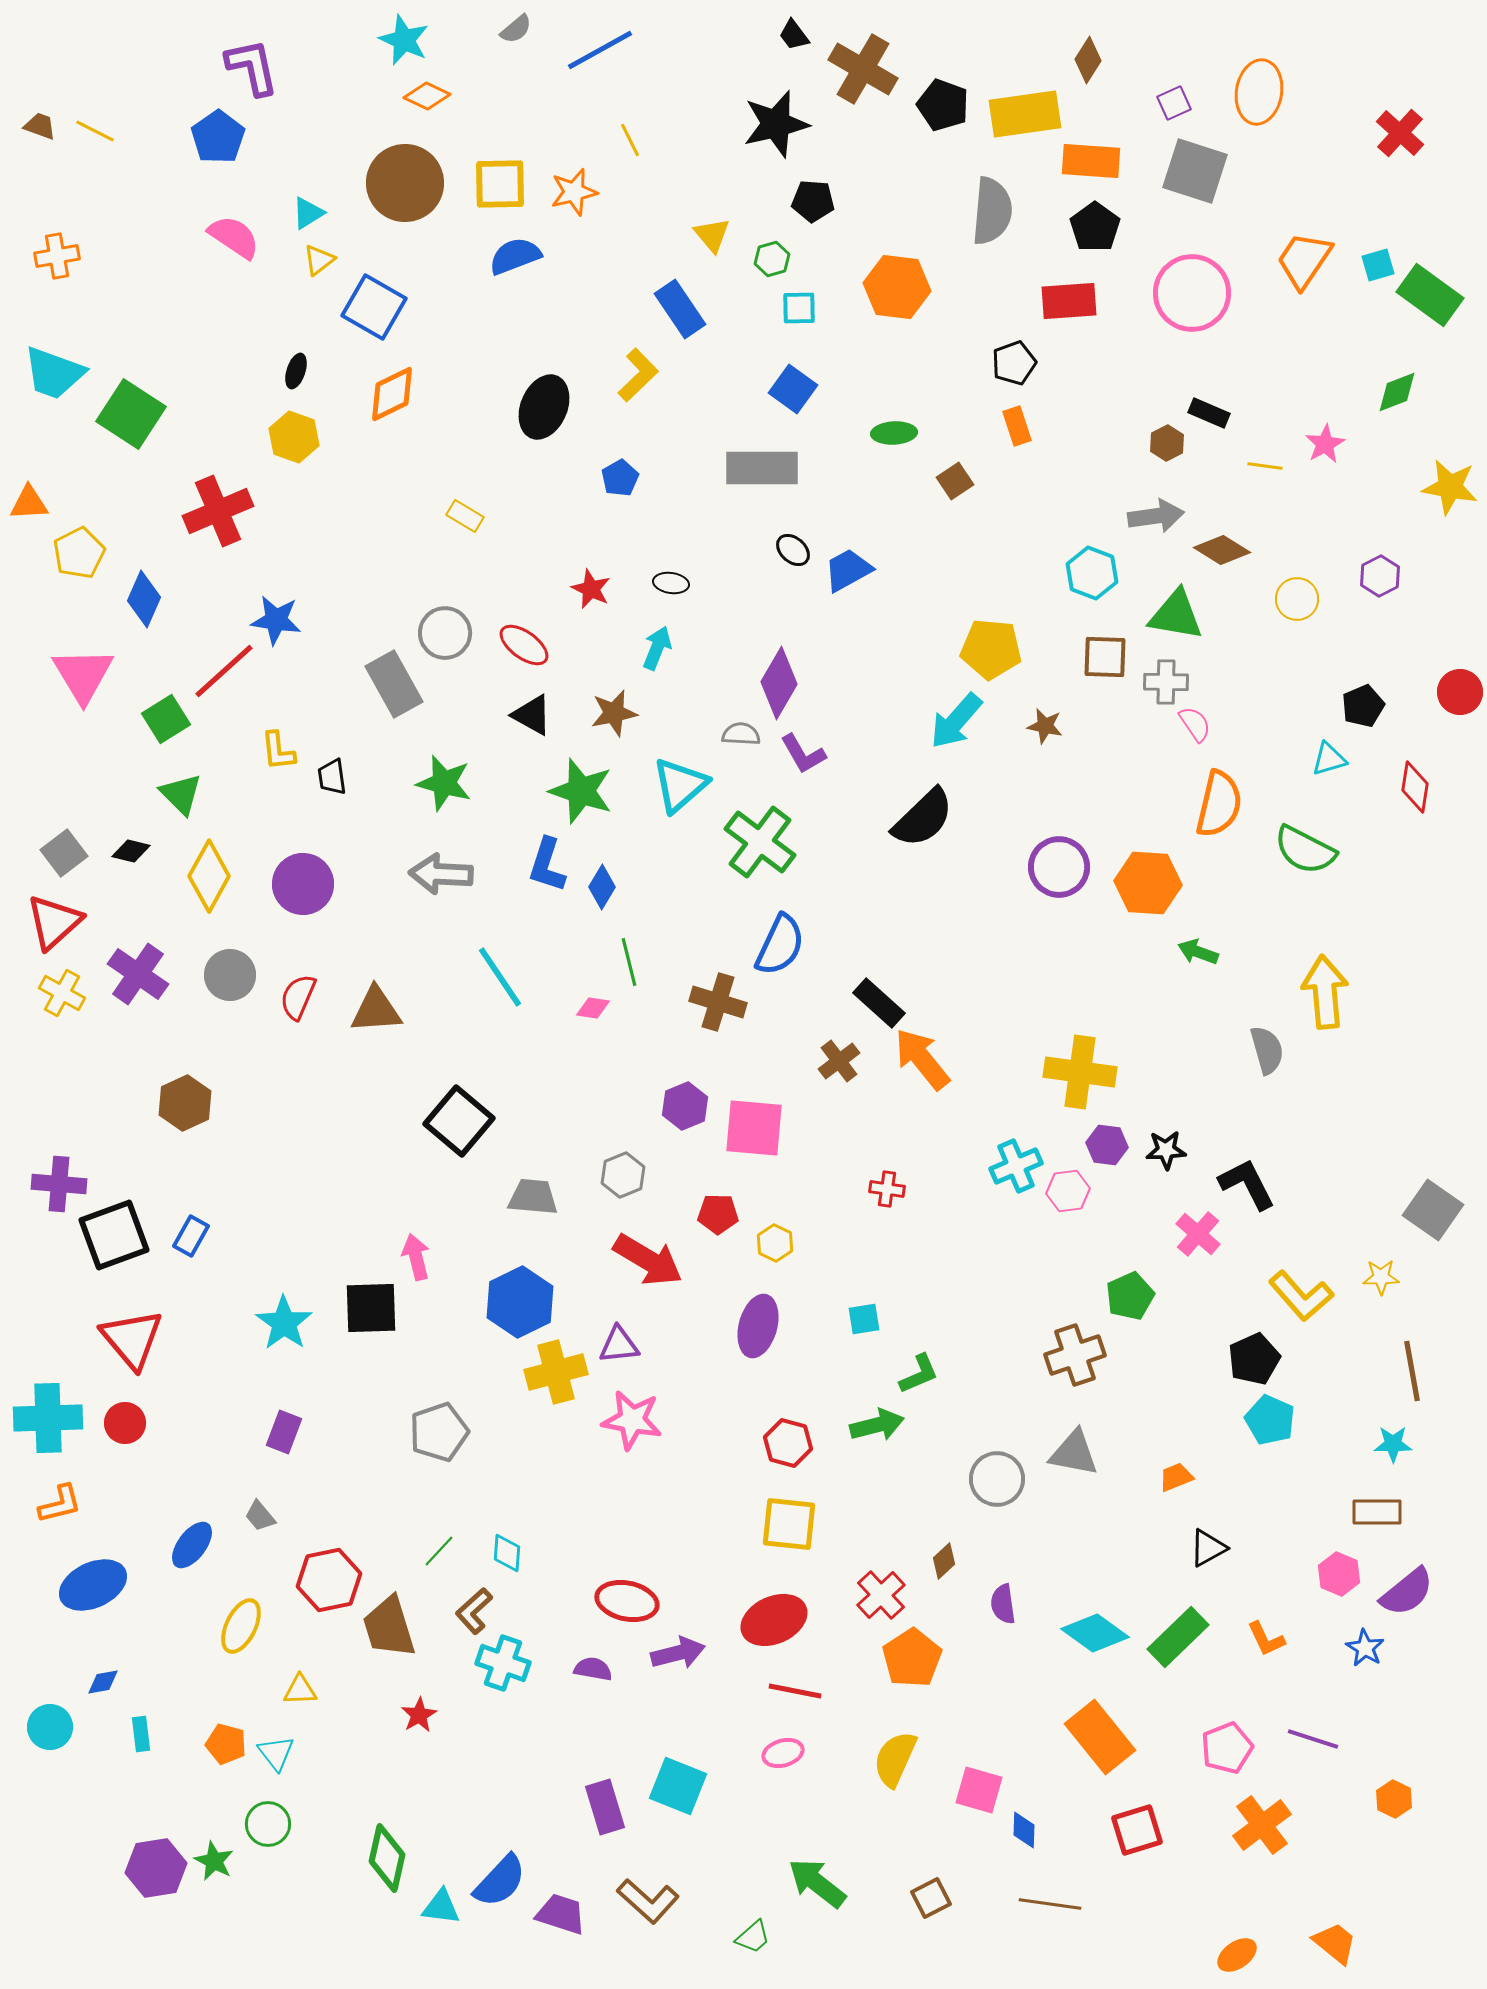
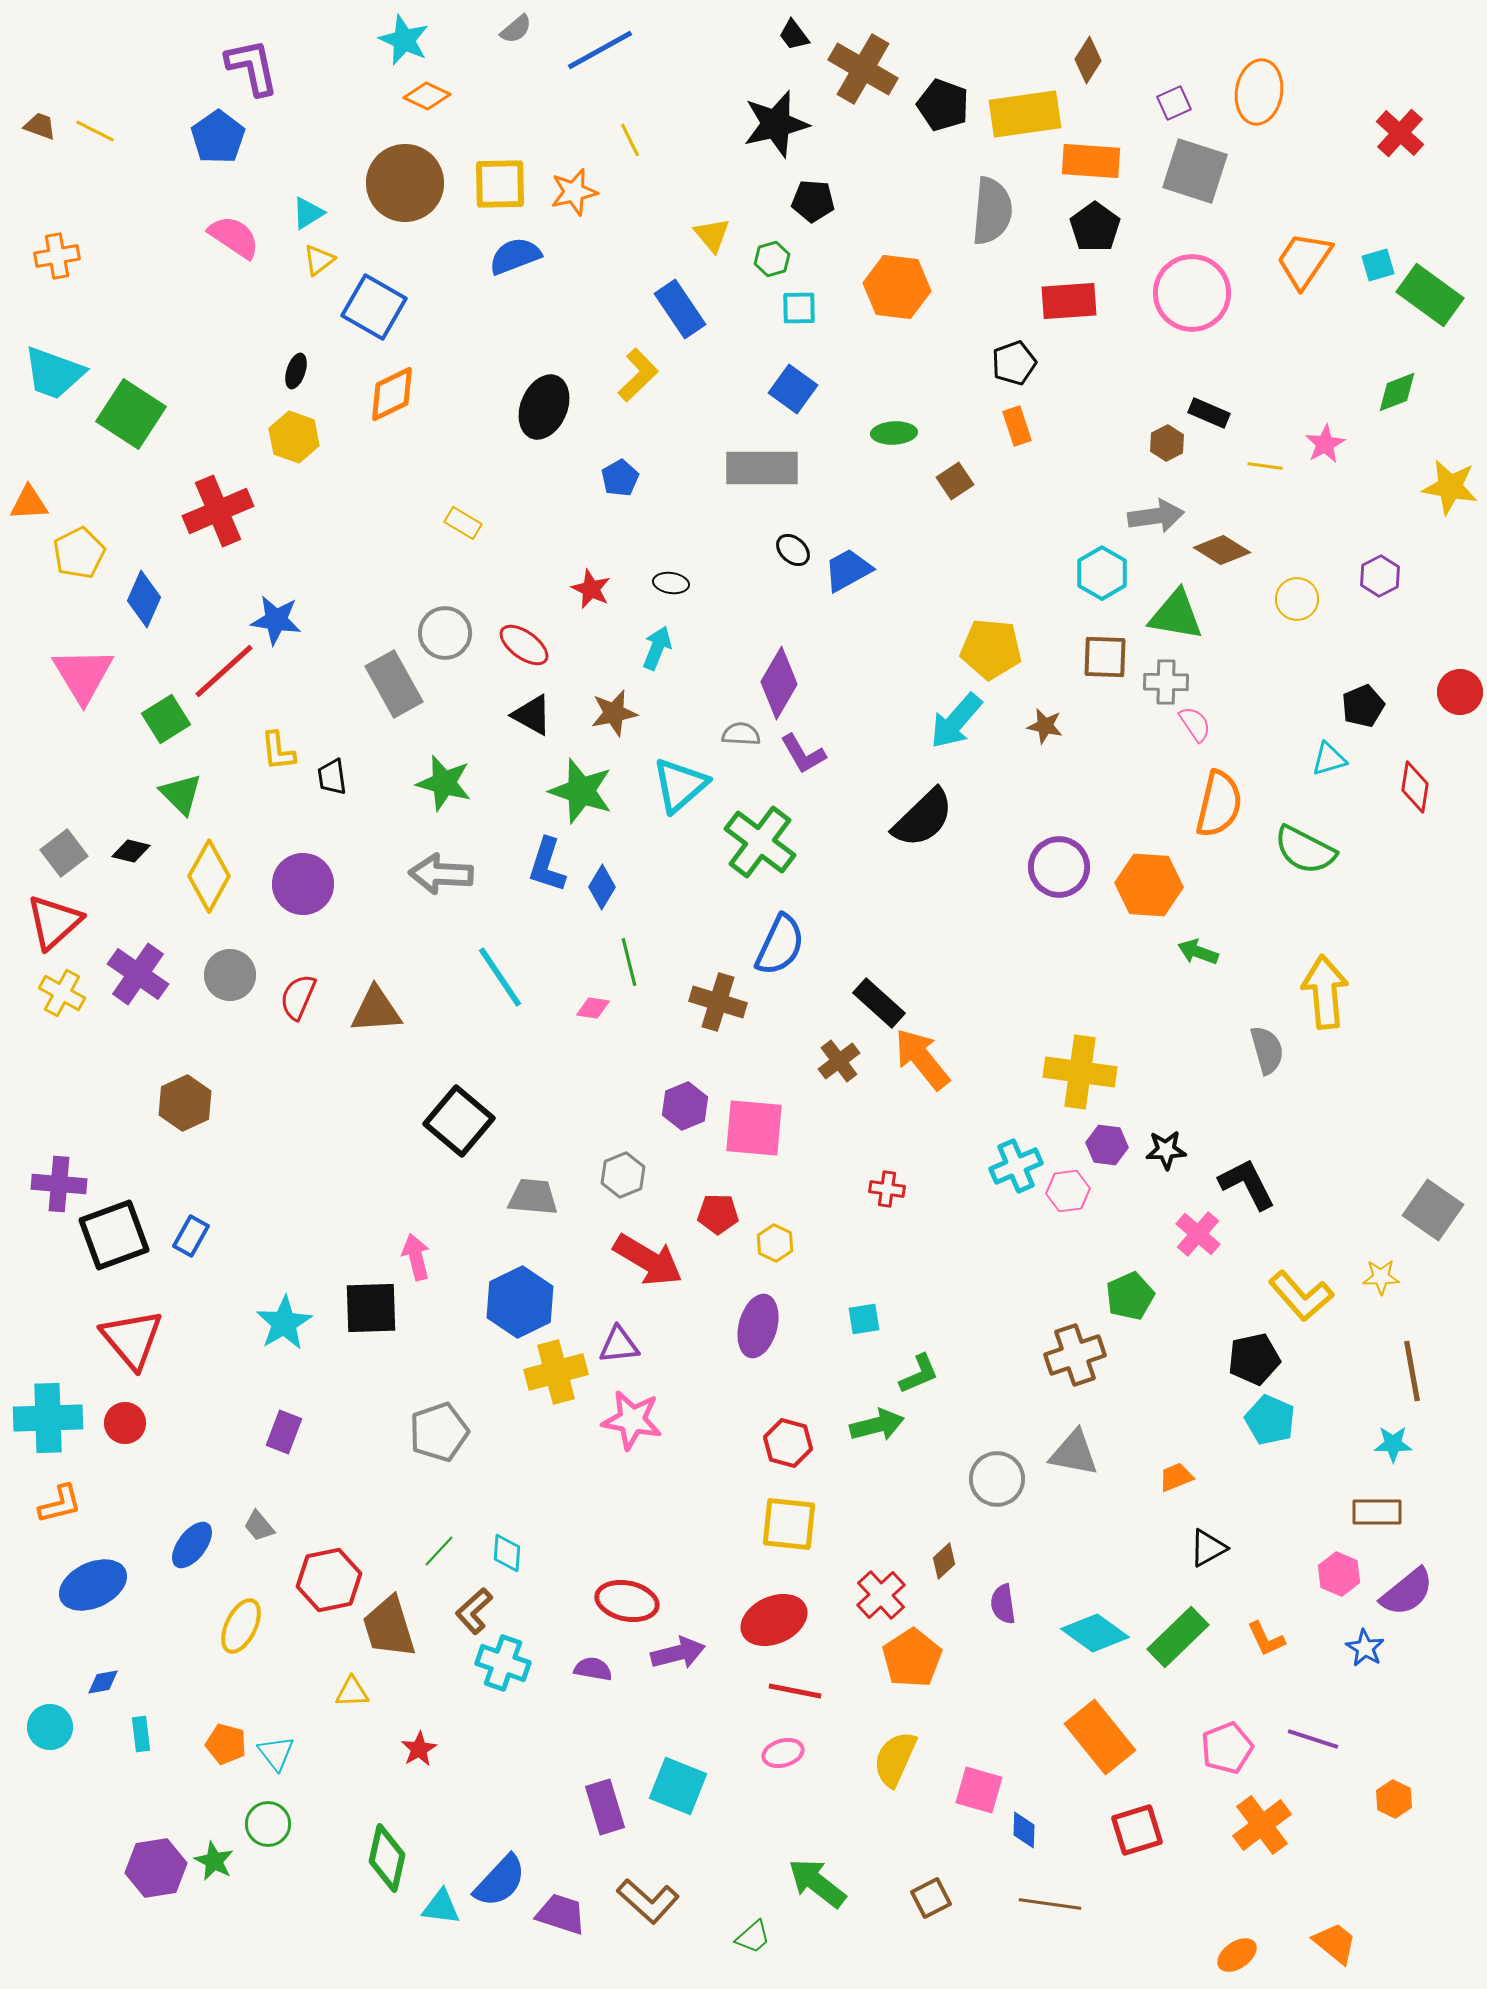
yellow rectangle at (465, 516): moved 2 px left, 7 px down
cyan hexagon at (1092, 573): moved 10 px right; rotated 9 degrees clockwise
orange hexagon at (1148, 883): moved 1 px right, 2 px down
cyan star at (284, 1323): rotated 6 degrees clockwise
black pentagon at (1254, 1359): rotated 12 degrees clockwise
gray trapezoid at (260, 1516): moved 1 px left, 10 px down
yellow triangle at (300, 1690): moved 52 px right, 2 px down
red star at (419, 1715): moved 34 px down
